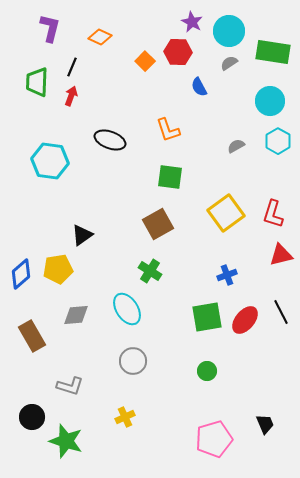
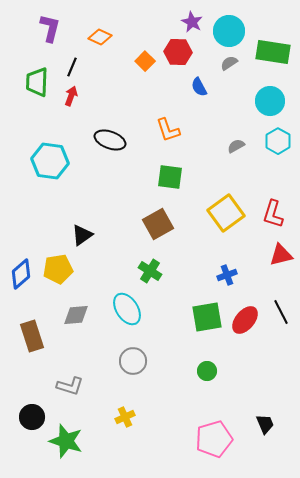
brown rectangle at (32, 336): rotated 12 degrees clockwise
